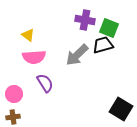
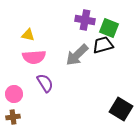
yellow triangle: rotated 24 degrees counterclockwise
